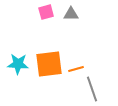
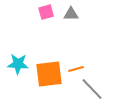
orange square: moved 10 px down
gray line: rotated 25 degrees counterclockwise
